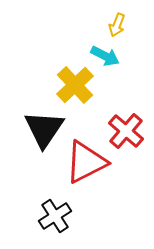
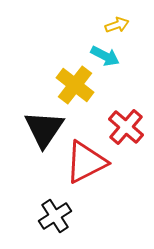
yellow arrow: rotated 130 degrees counterclockwise
yellow cross: rotated 9 degrees counterclockwise
red cross: moved 4 px up
